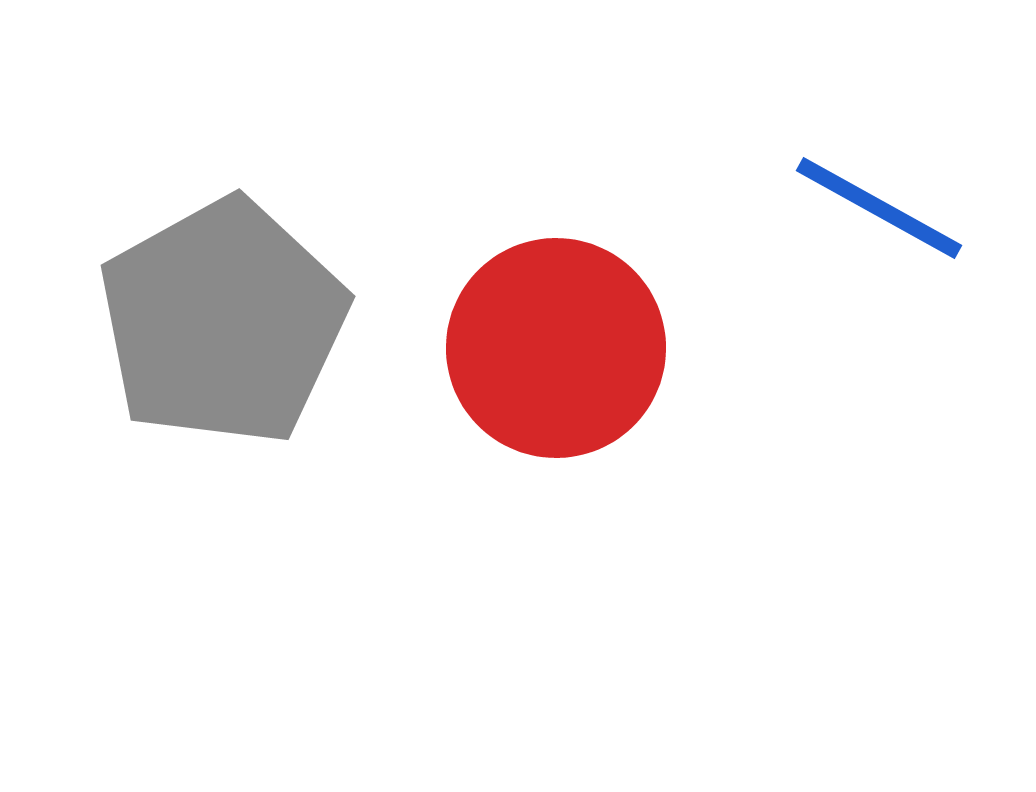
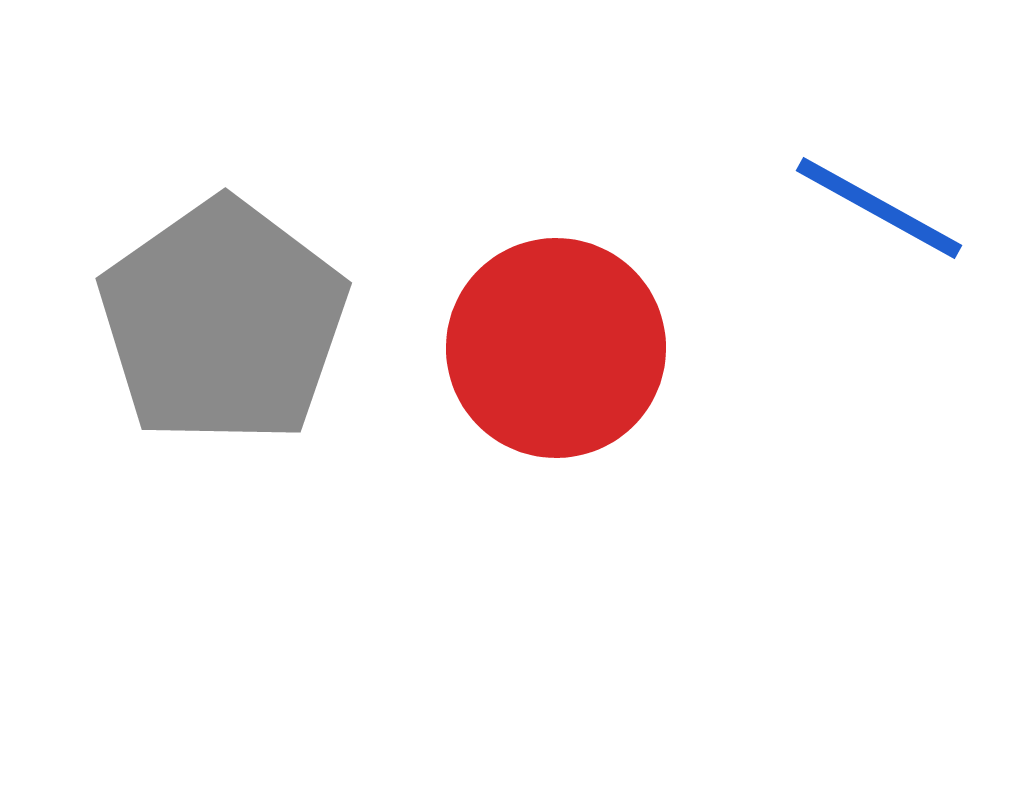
gray pentagon: rotated 6 degrees counterclockwise
